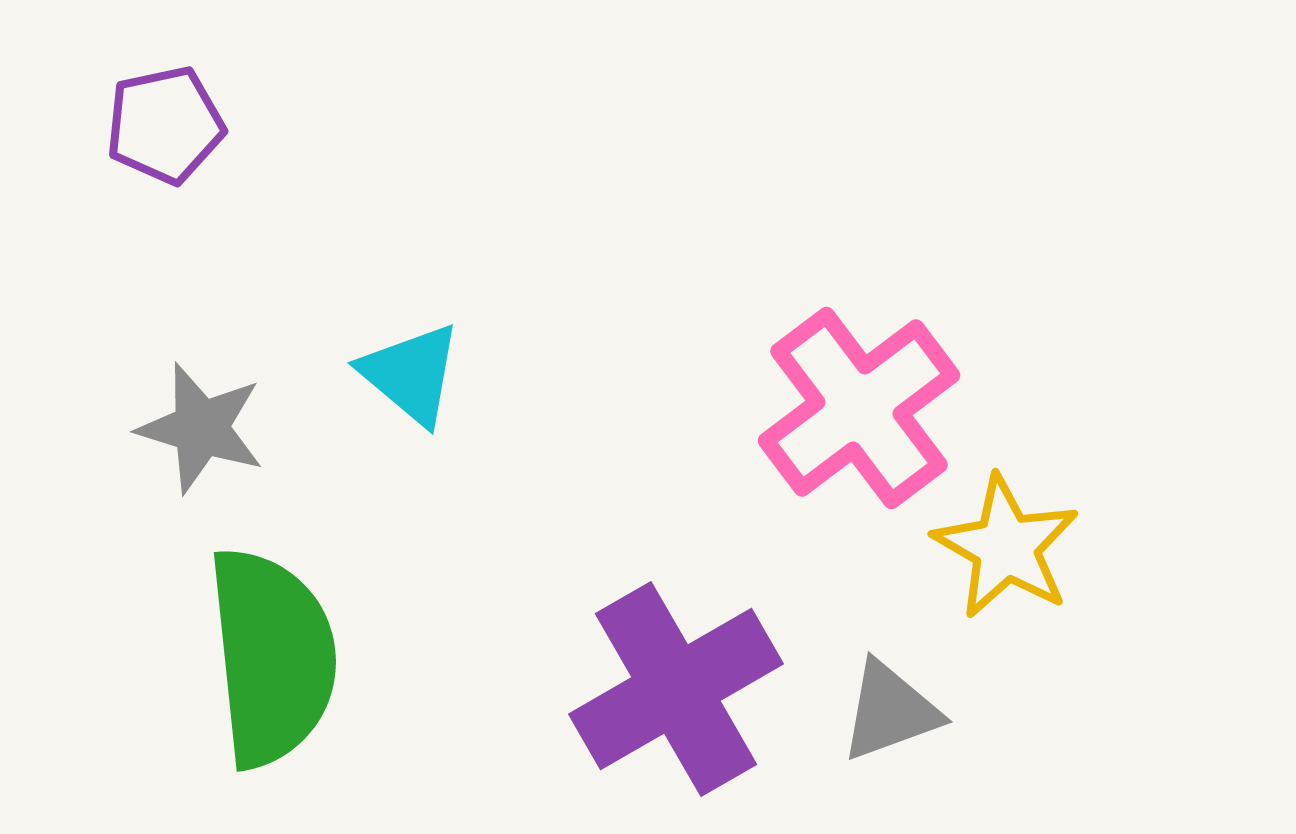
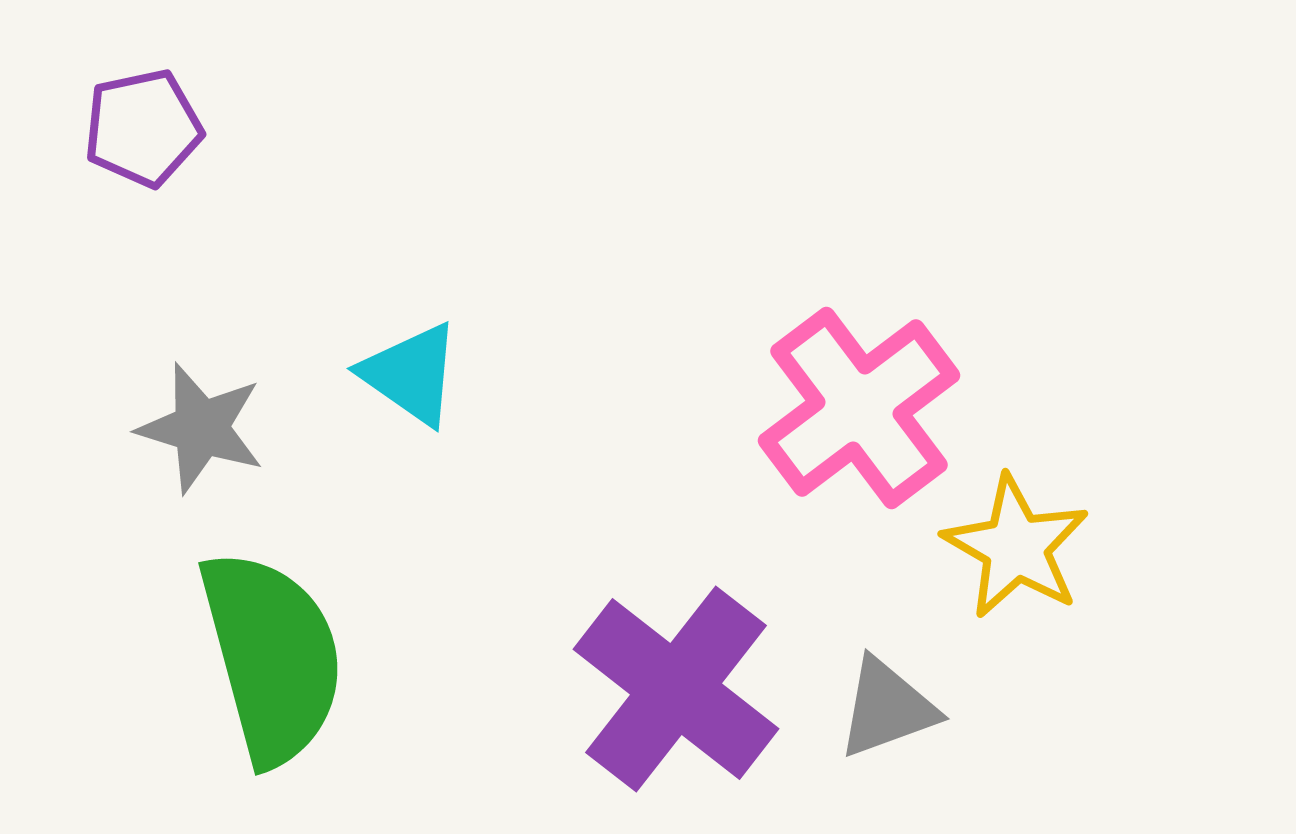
purple pentagon: moved 22 px left, 3 px down
cyan triangle: rotated 5 degrees counterclockwise
yellow star: moved 10 px right
green semicircle: rotated 9 degrees counterclockwise
purple cross: rotated 22 degrees counterclockwise
gray triangle: moved 3 px left, 3 px up
